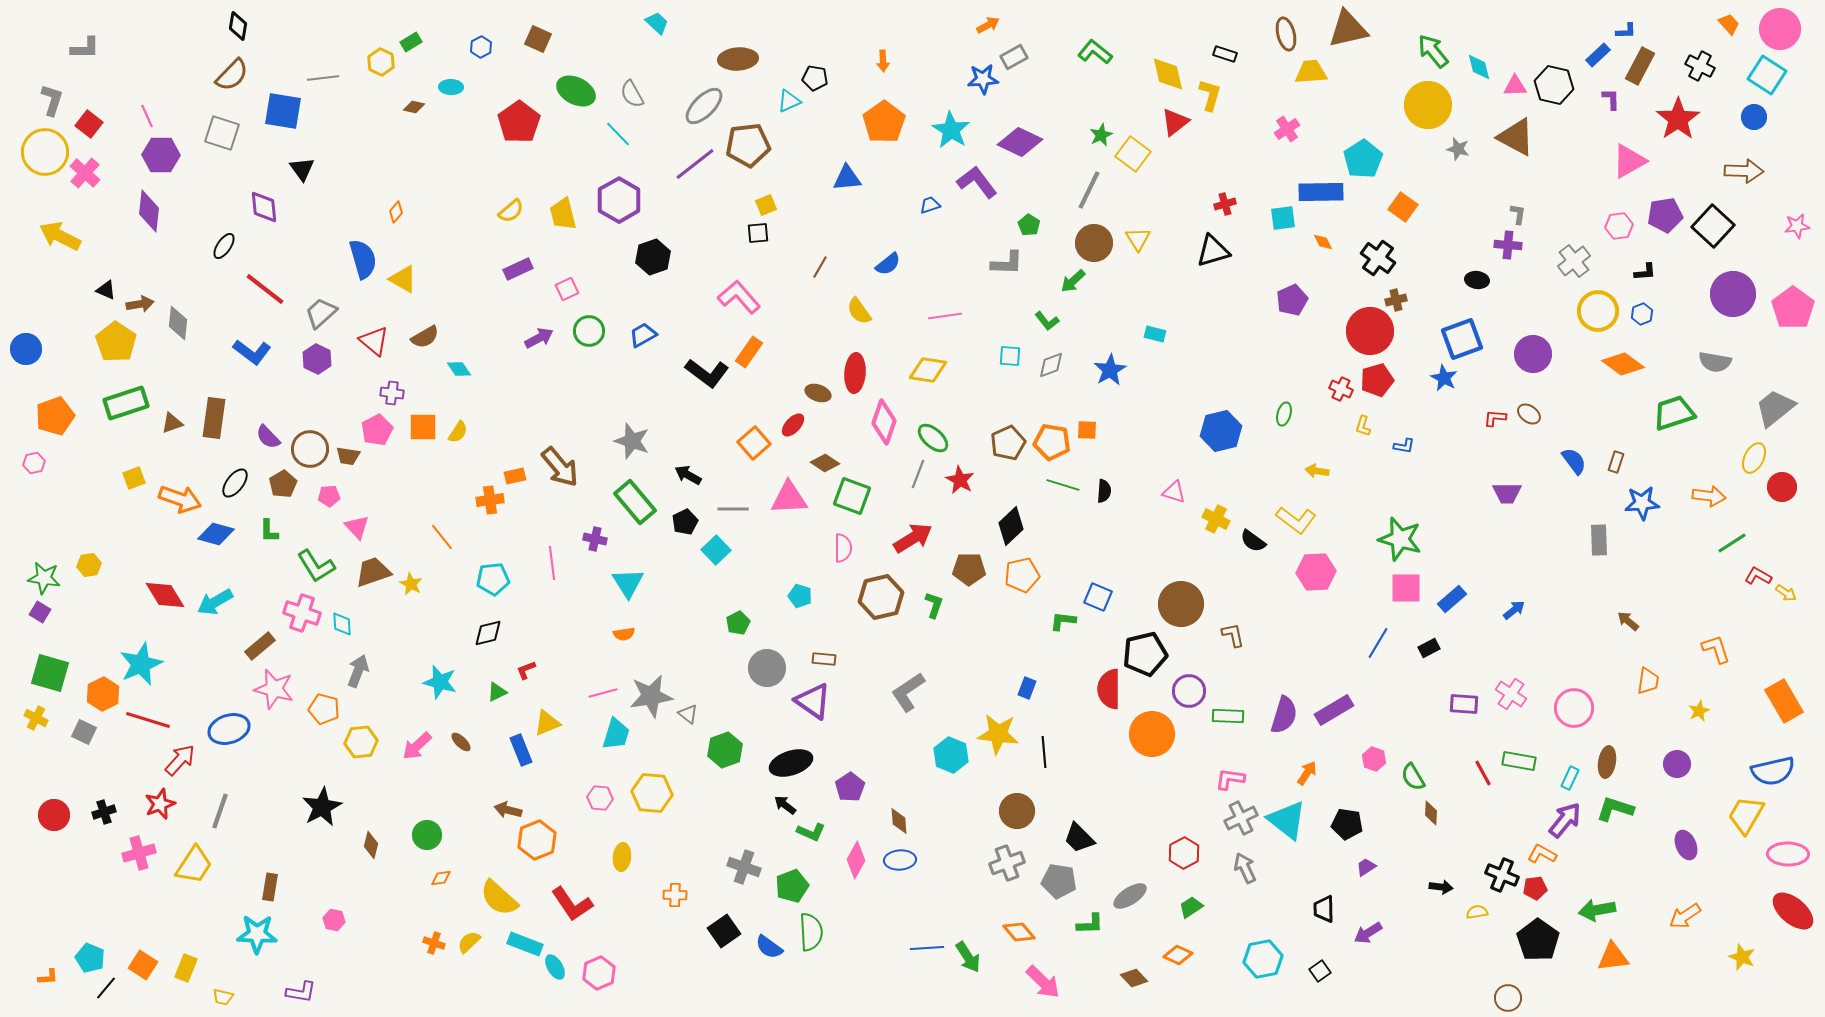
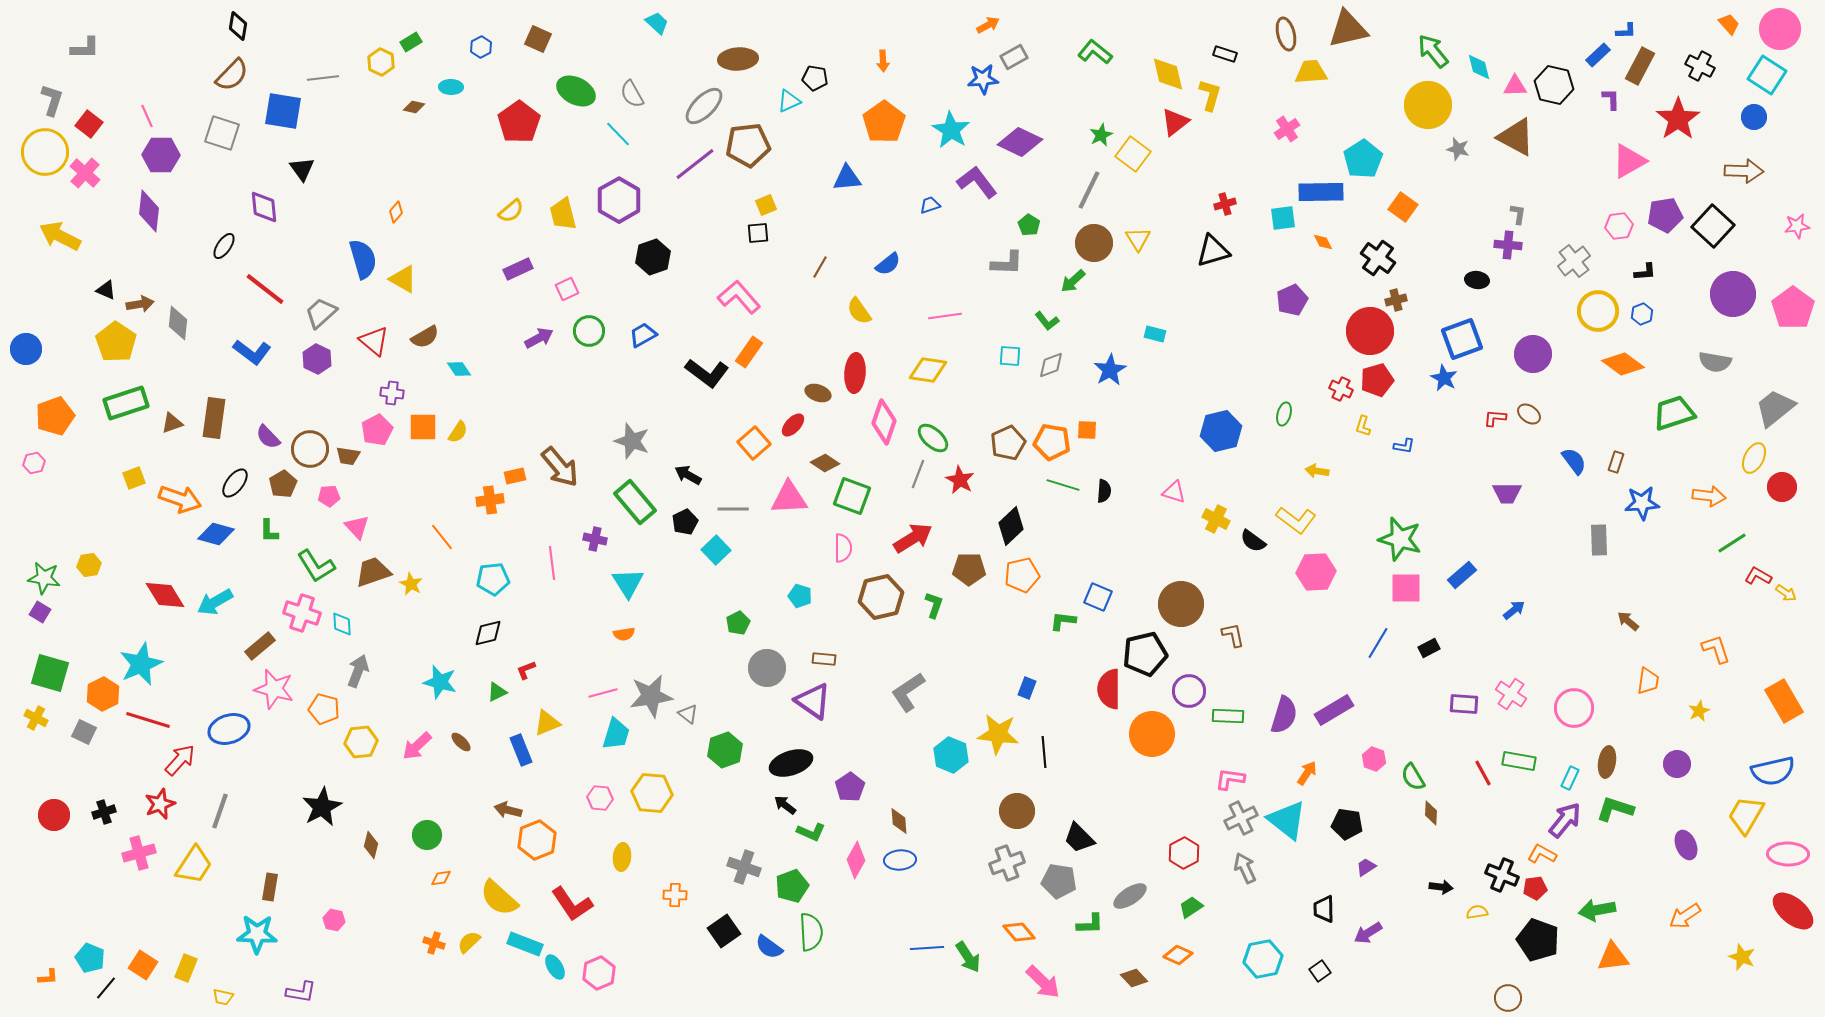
blue rectangle at (1452, 599): moved 10 px right, 24 px up
black pentagon at (1538, 940): rotated 15 degrees counterclockwise
